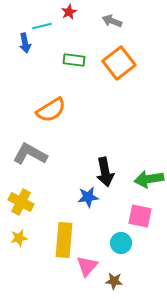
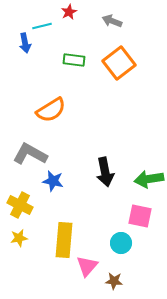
blue star: moved 35 px left, 16 px up; rotated 20 degrees clockwise
yellow cross: moved 1 px left, 3 px down
